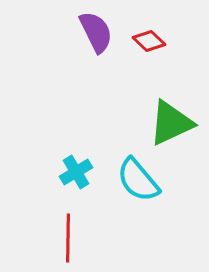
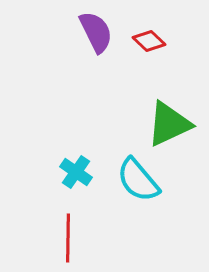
green triangle: moved 2 px left, 1 px down
cyan cross: rotated 24 degrees counterclockwise
